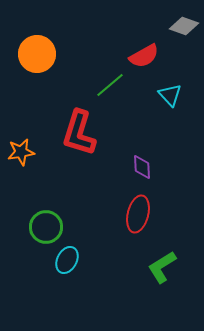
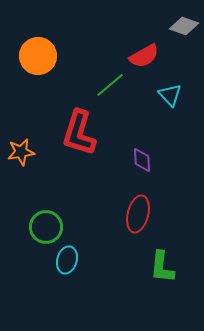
orange circle: moved 1 px right, 2 px down
purple diamond: moved 7 px up
cyan ellipse: rotated 12 degrees counterclockwise
green L-shape: rotated 52 degrees counterclockwise
